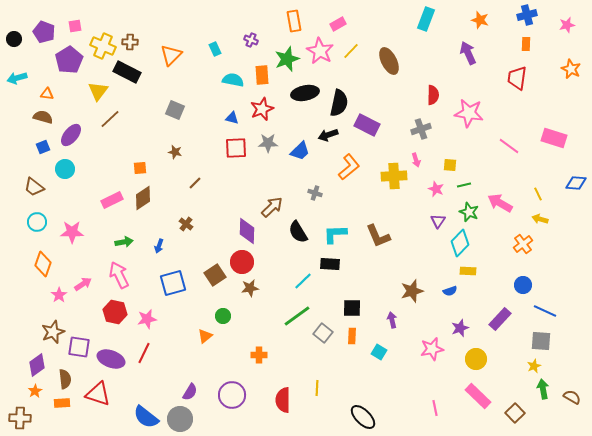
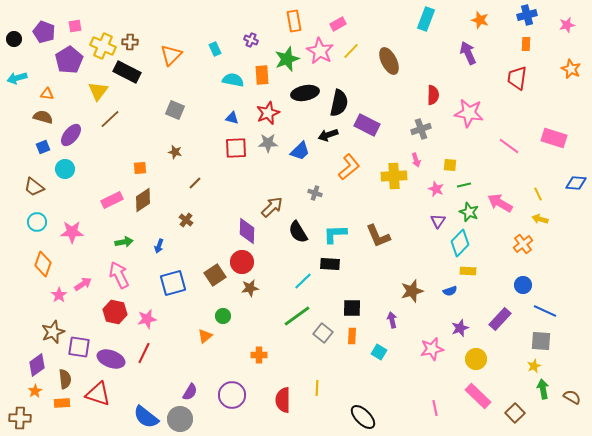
red star at (262, 109): moved 6 px right, 4 px down
brown diamond at (143, 198): moved 2 px down
brown cross at (186, 224): moved 4 px up
